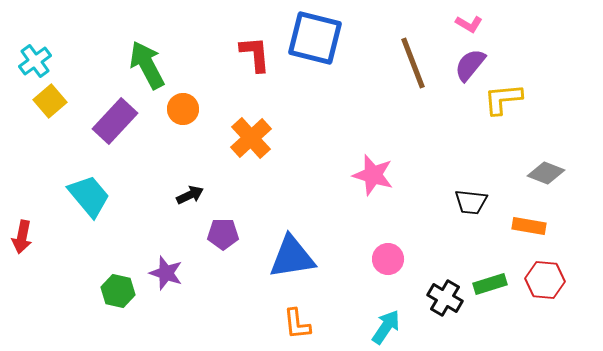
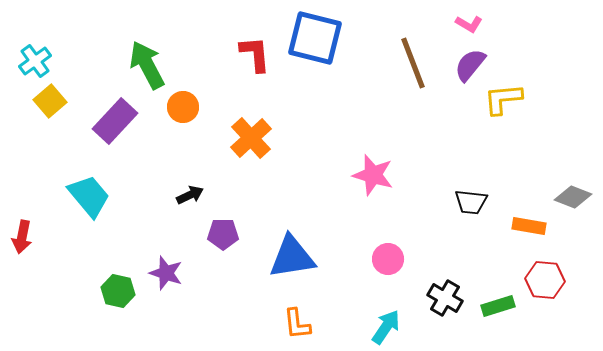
orange circle: moved 2 px up
gray diamond: moved 27 px right, 24 px down
green rectangle: moved 8 px right, 22 px down
